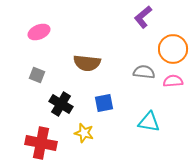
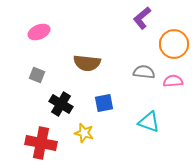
purple L-shape: moved 1 px left, 1 px down
orange circle: moved 1 px right, 5 px up
cyan triangle: rotated 10 degrees clockwise
